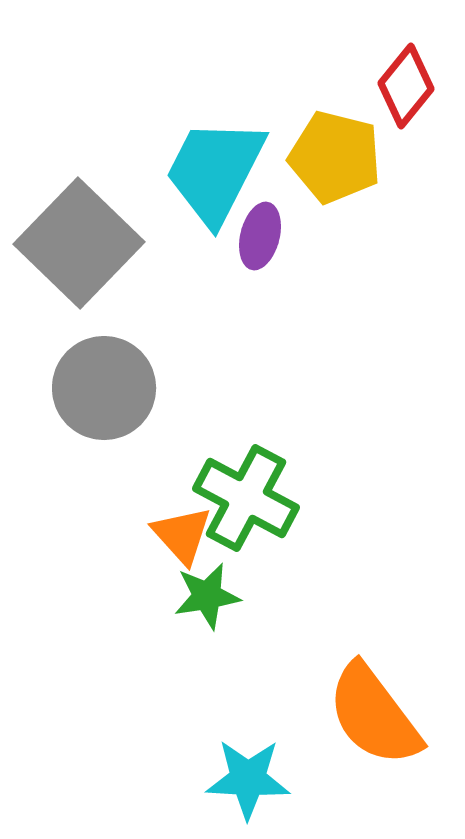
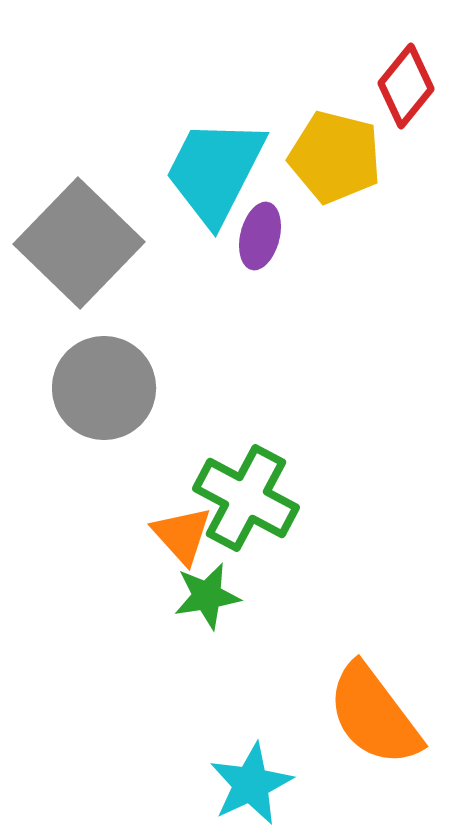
cyan star: moved 3 px right, 5 px down; rotated 28 degrees counterclockwise
